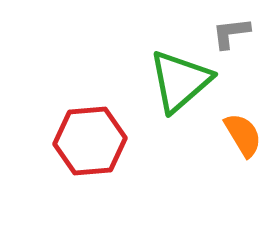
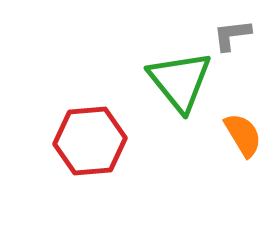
gray L-shape: moved 1 px right, 2 px down
green triangle: rotated 28 degrees counterclockwise
